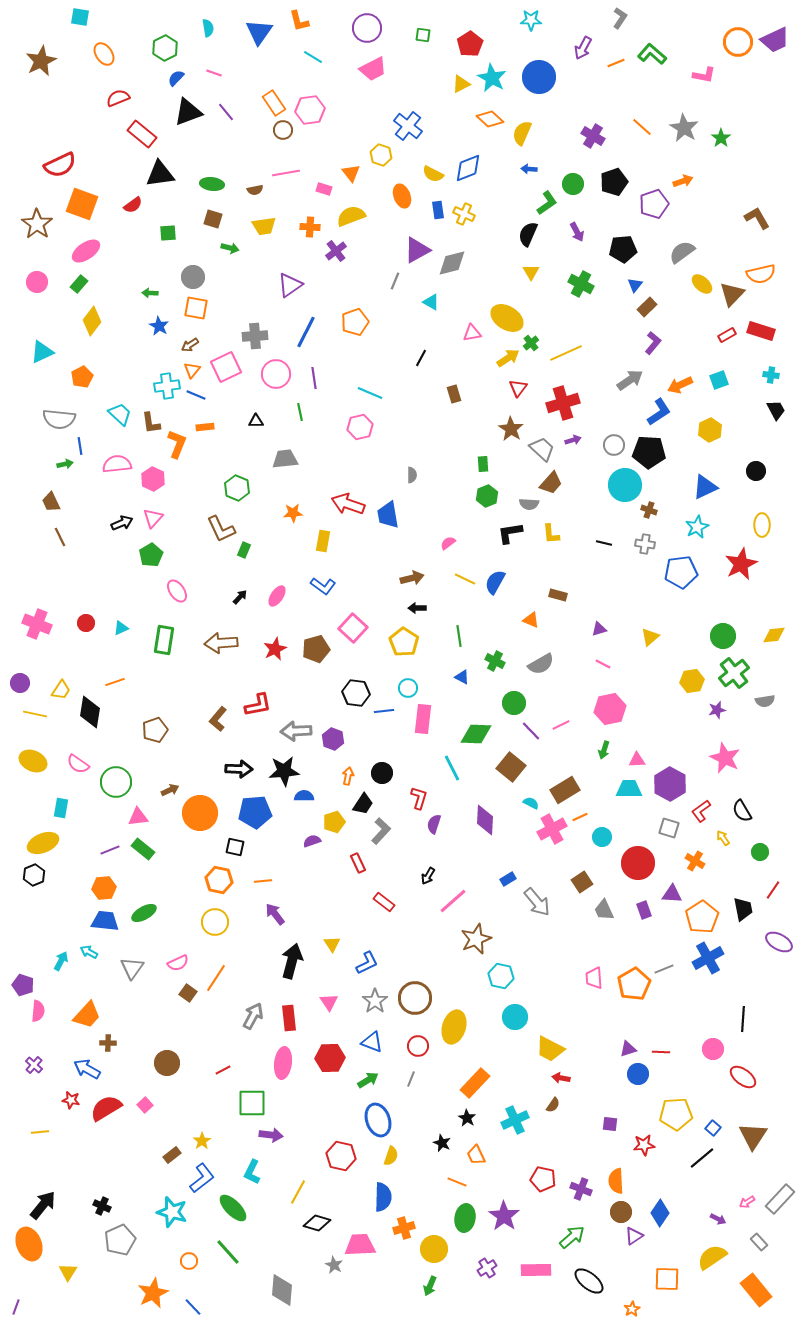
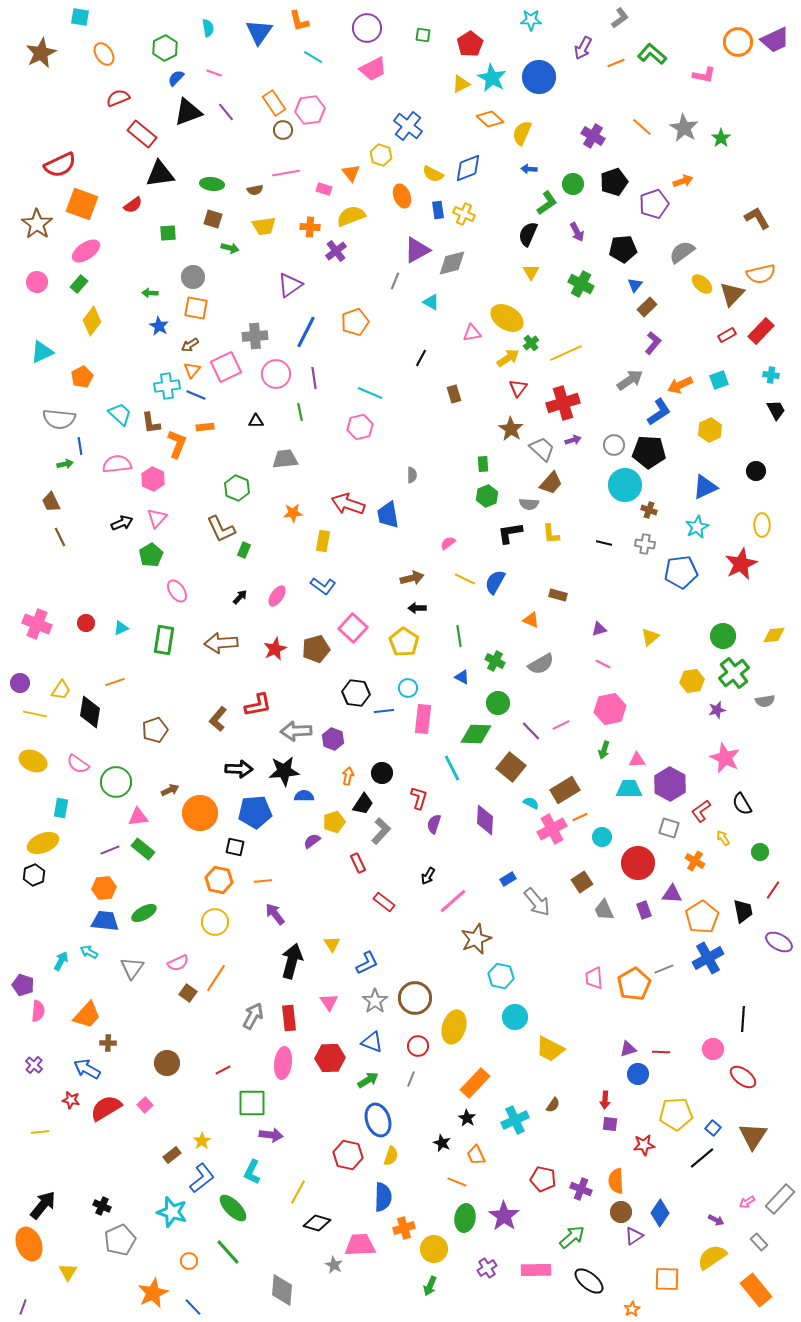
gray L-shape at (620, 18): rotated 20 degrees clockwise
brown star at (41, 61): moved 8 px up
red rectangle at (761, 331): rotated 64 degrees counterclockwise
pink triangle at (153, 518): moved 4 px right
green circle at (514, 703): moved 16 px left
black semicircle at (742, 811): moved 7 px up
purple semicircle at (312, 841): rotated 18 degrees counterclockwise
black trapezoid at (743, 909): moved 2 px down
red arrow at (561, 1078): moved 44 px right, 22 px down; rotated 96 degrees counterclockwise
red hexagon at (341, 1156): moved 7 px right, 1 px up
purple arrow at (718, 1219): moved 2 px left, 1 px down
purple line at (16, 1307): moved 7 px right
